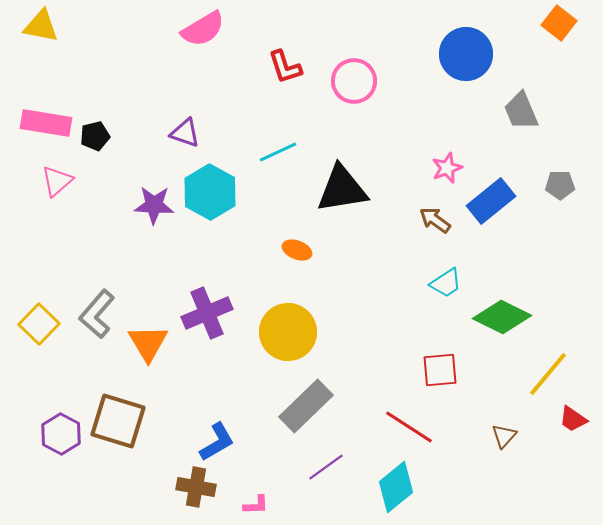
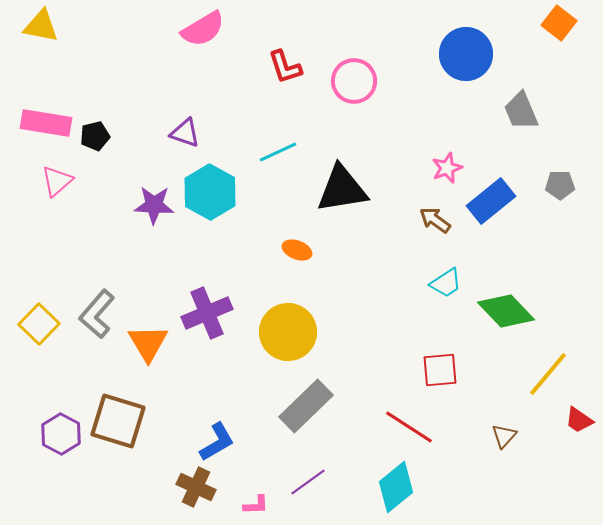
green diamond: moved 4 px right, 6 px up; rotated 20 degrees clockwise
red trapezoid: moved 6 px right, 1 px down
purple line: moved 18 px left, 15 px down
brown cross: rotated 15 degrees clockwise
